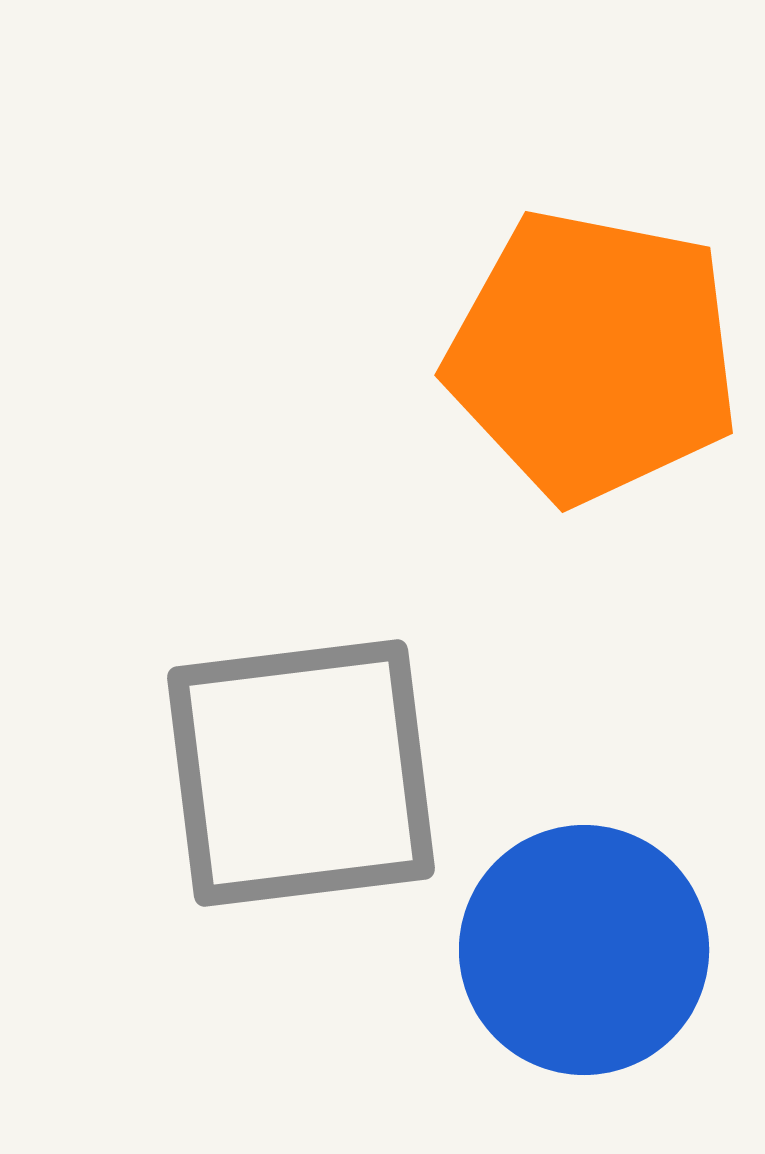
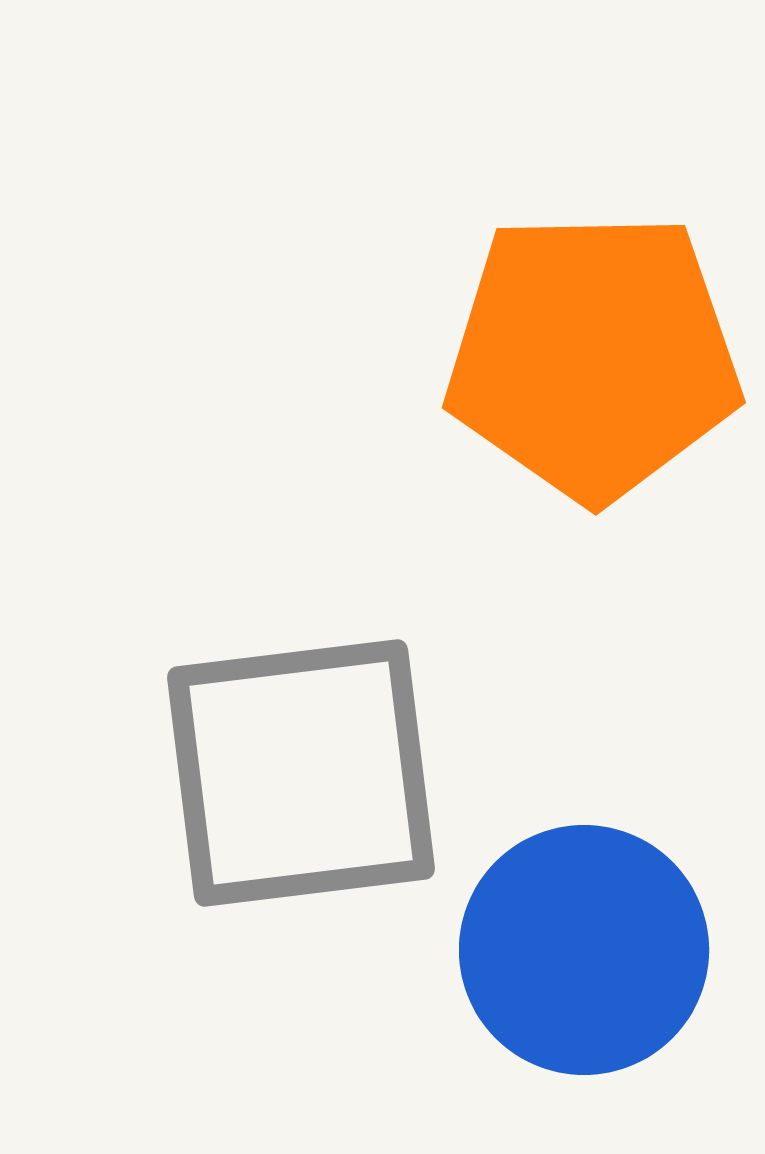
orange pentagon: rotated 12 degrees counterclockwise
